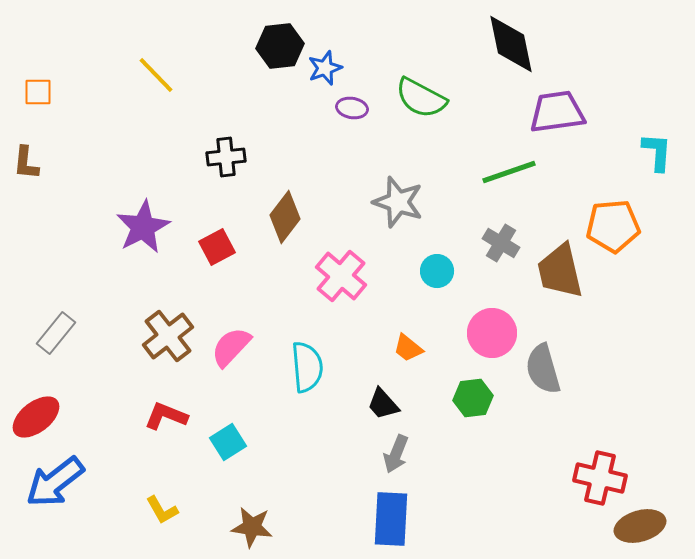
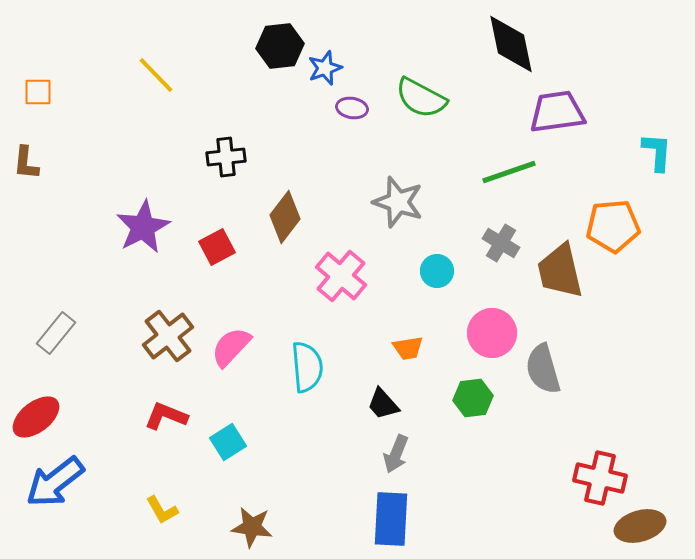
orange trapezoid: rotated 48 degrees counterclockwise
